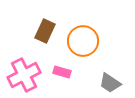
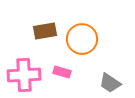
brown rectangle: rotated 55 degrees clockwise
orange circle: moved 1 px left, 2 px up
pink cross: rotated 24 degrees clockwise
